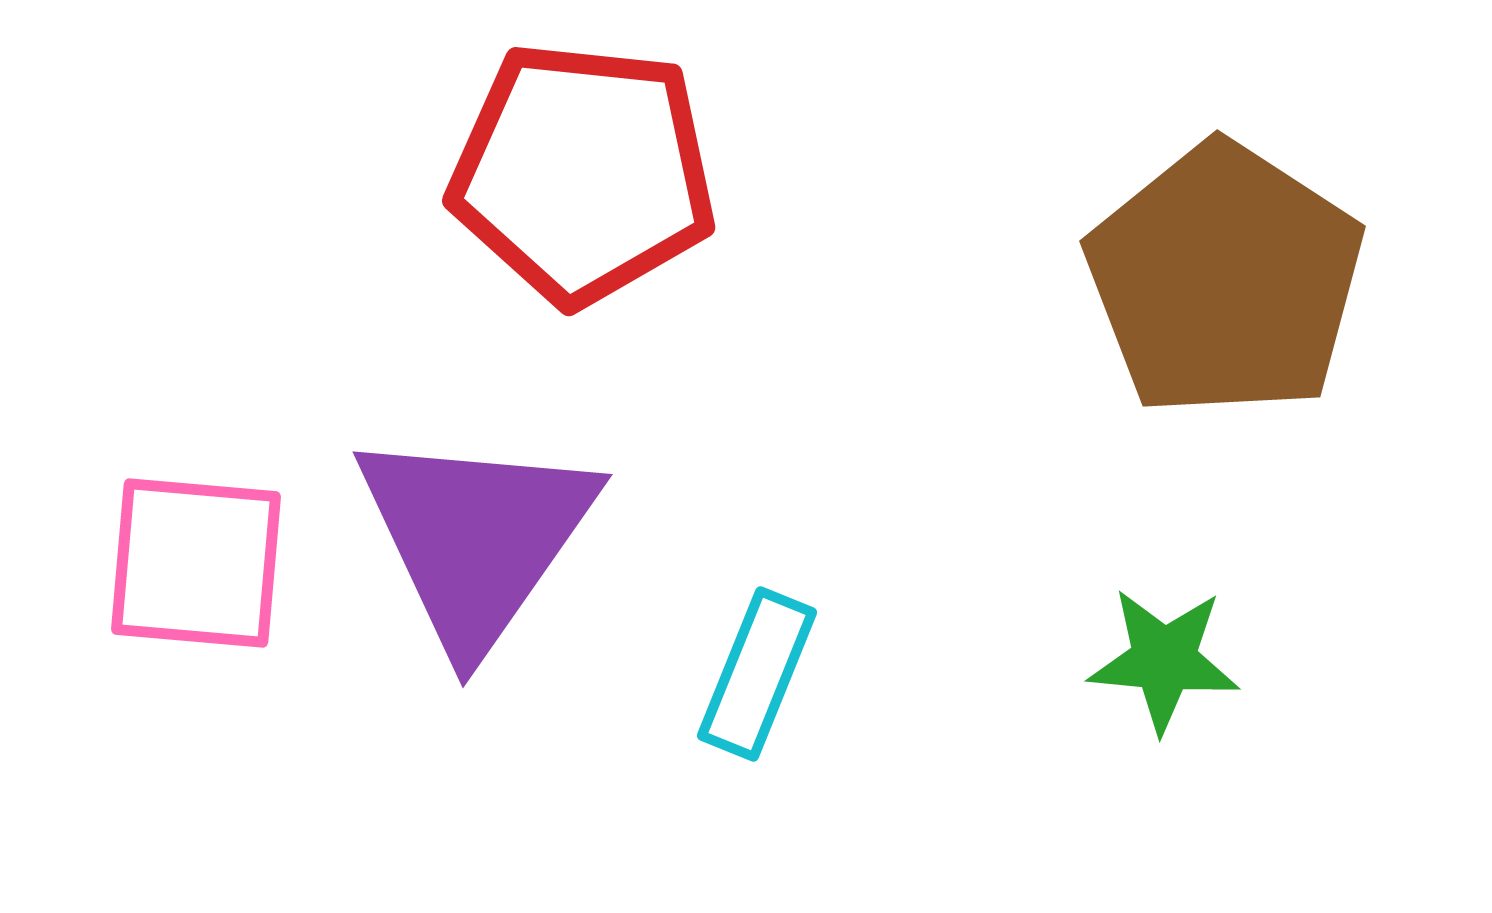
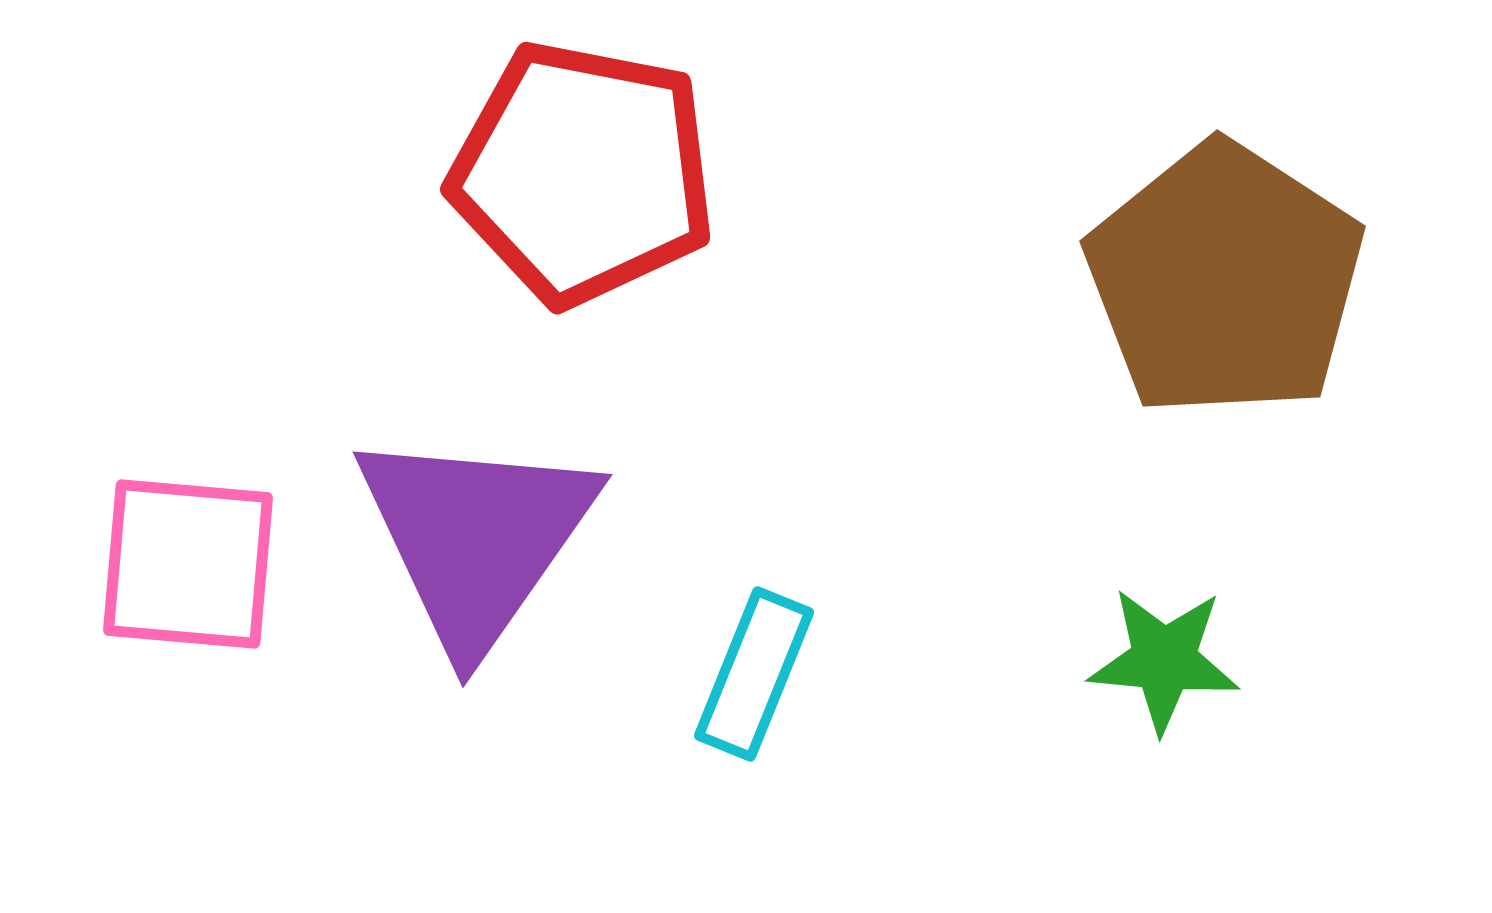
red pentagon: rotated 5 degrees clockwise
pink square: moved 8 px left, 1 px down
cyan rectangle: moved 3 px left
